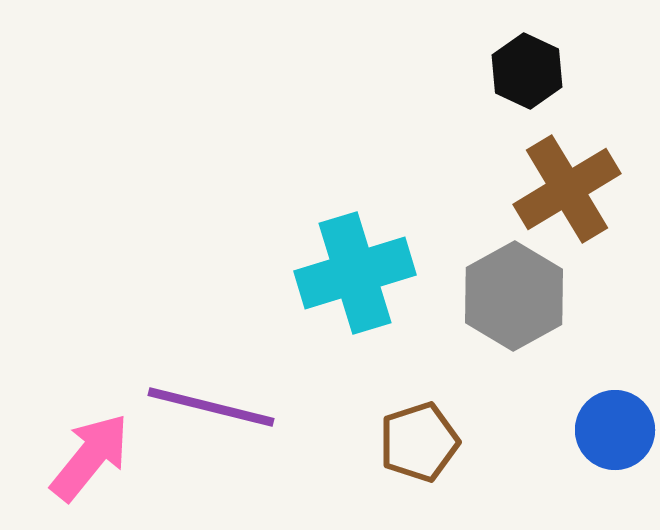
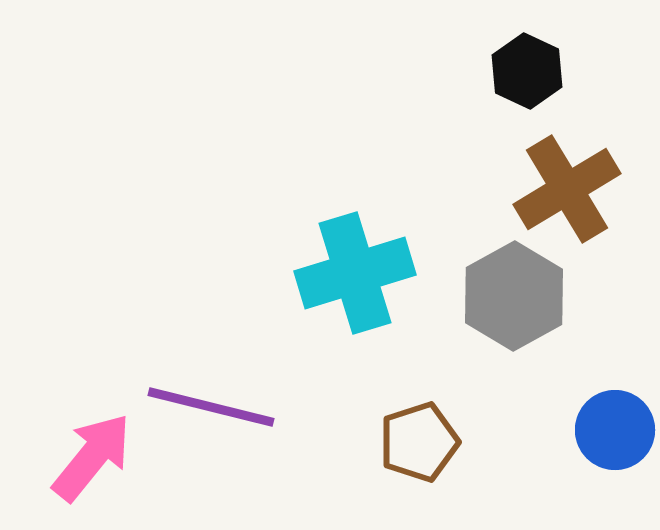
pink arrow: moved 2 px right
